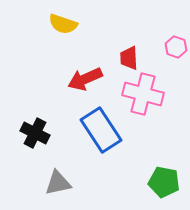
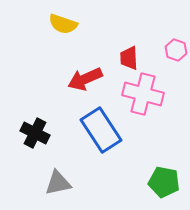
pink hexagon: moved 3 px down
